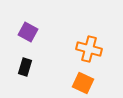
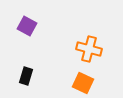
purple square: moved 1 px left, 6 px up
black rectangle: moved 1 px right, 9 px down
